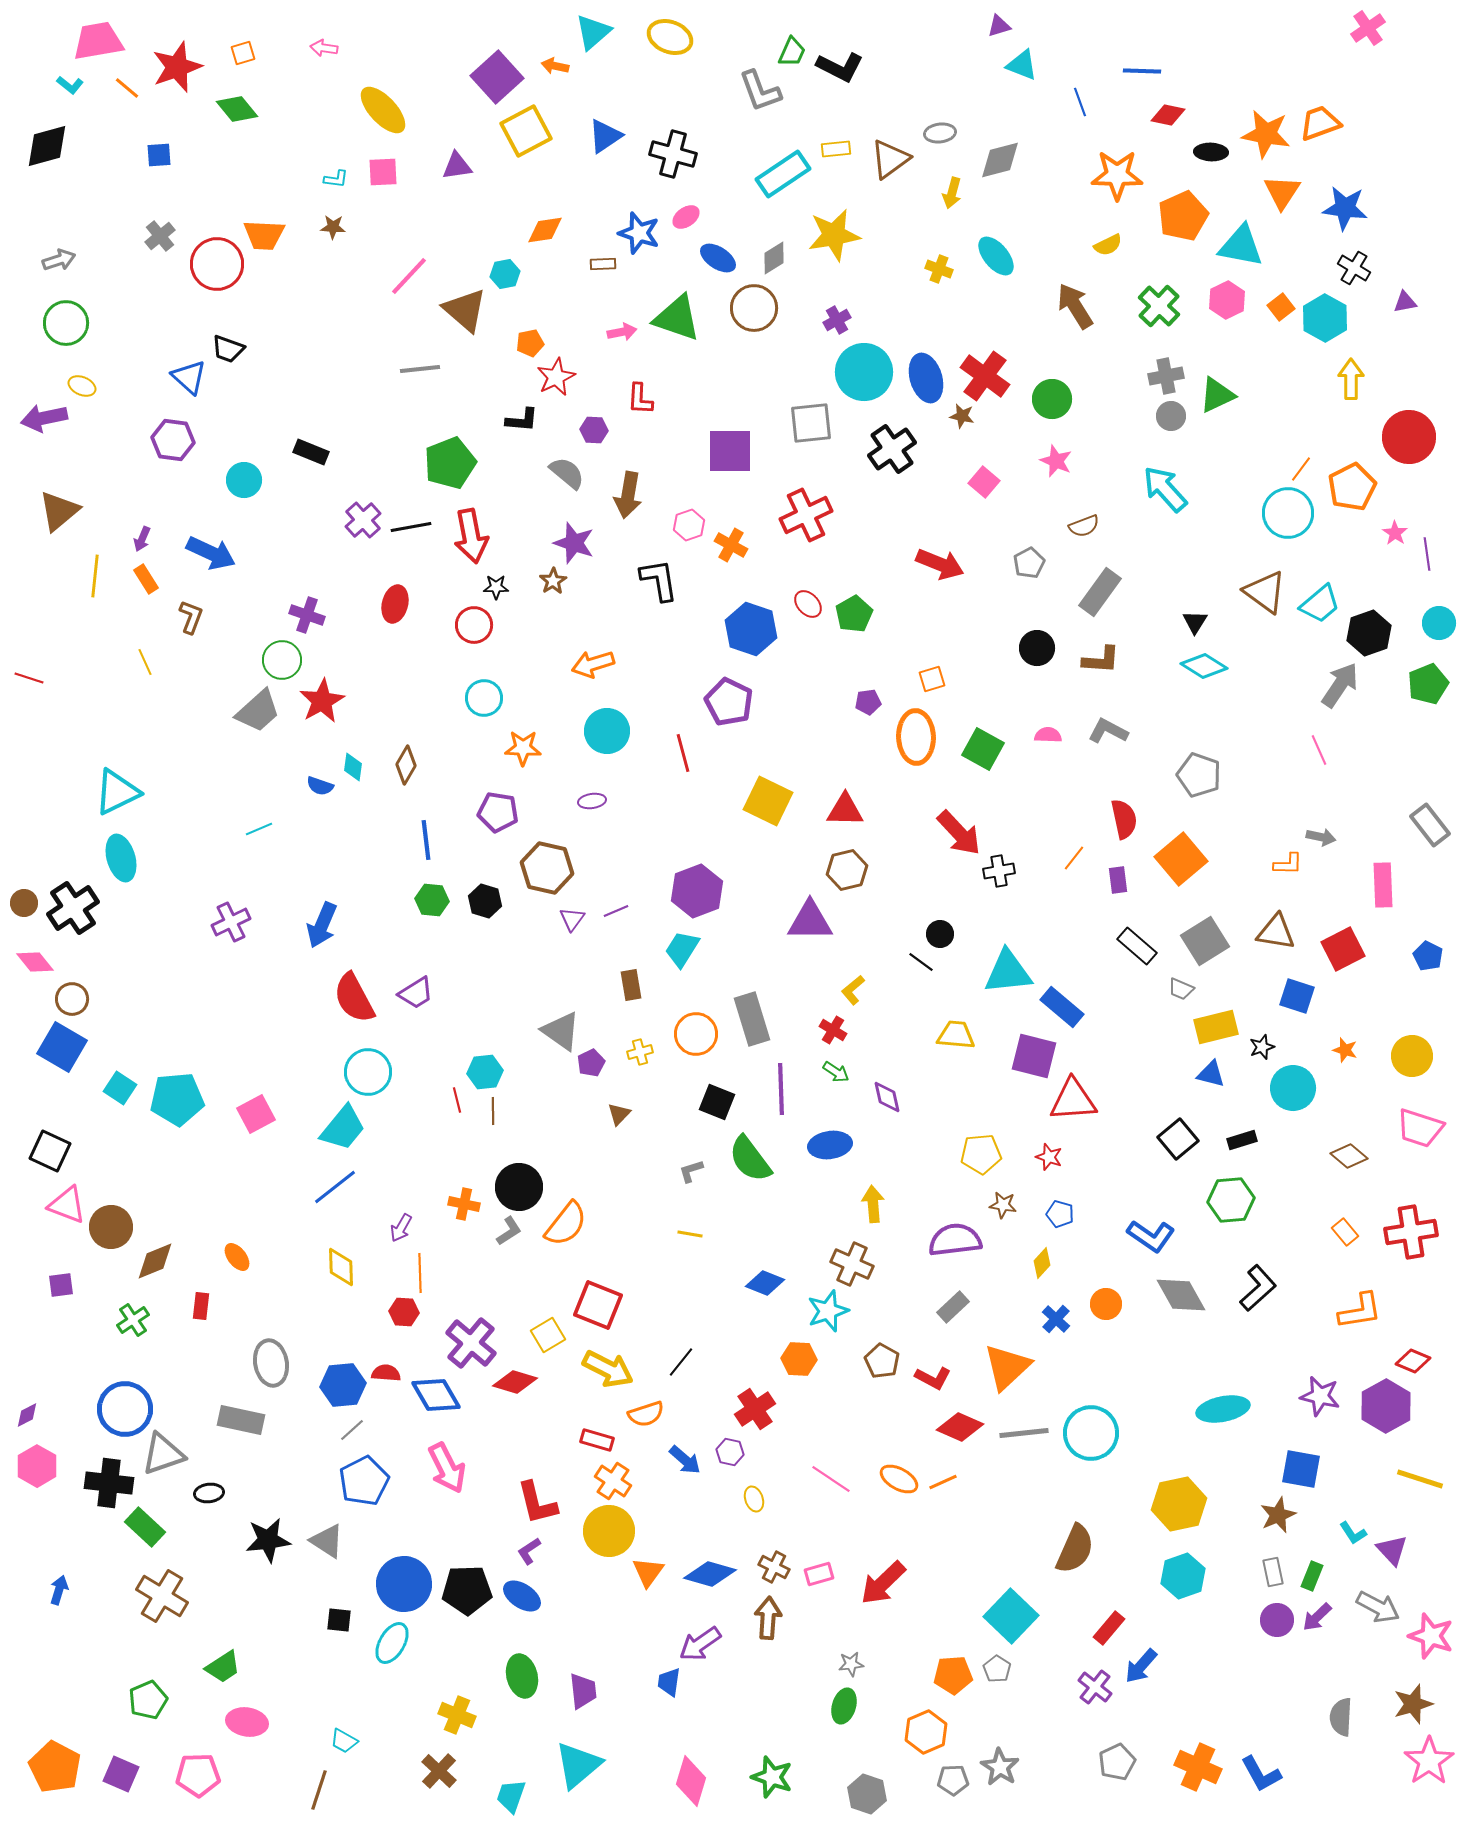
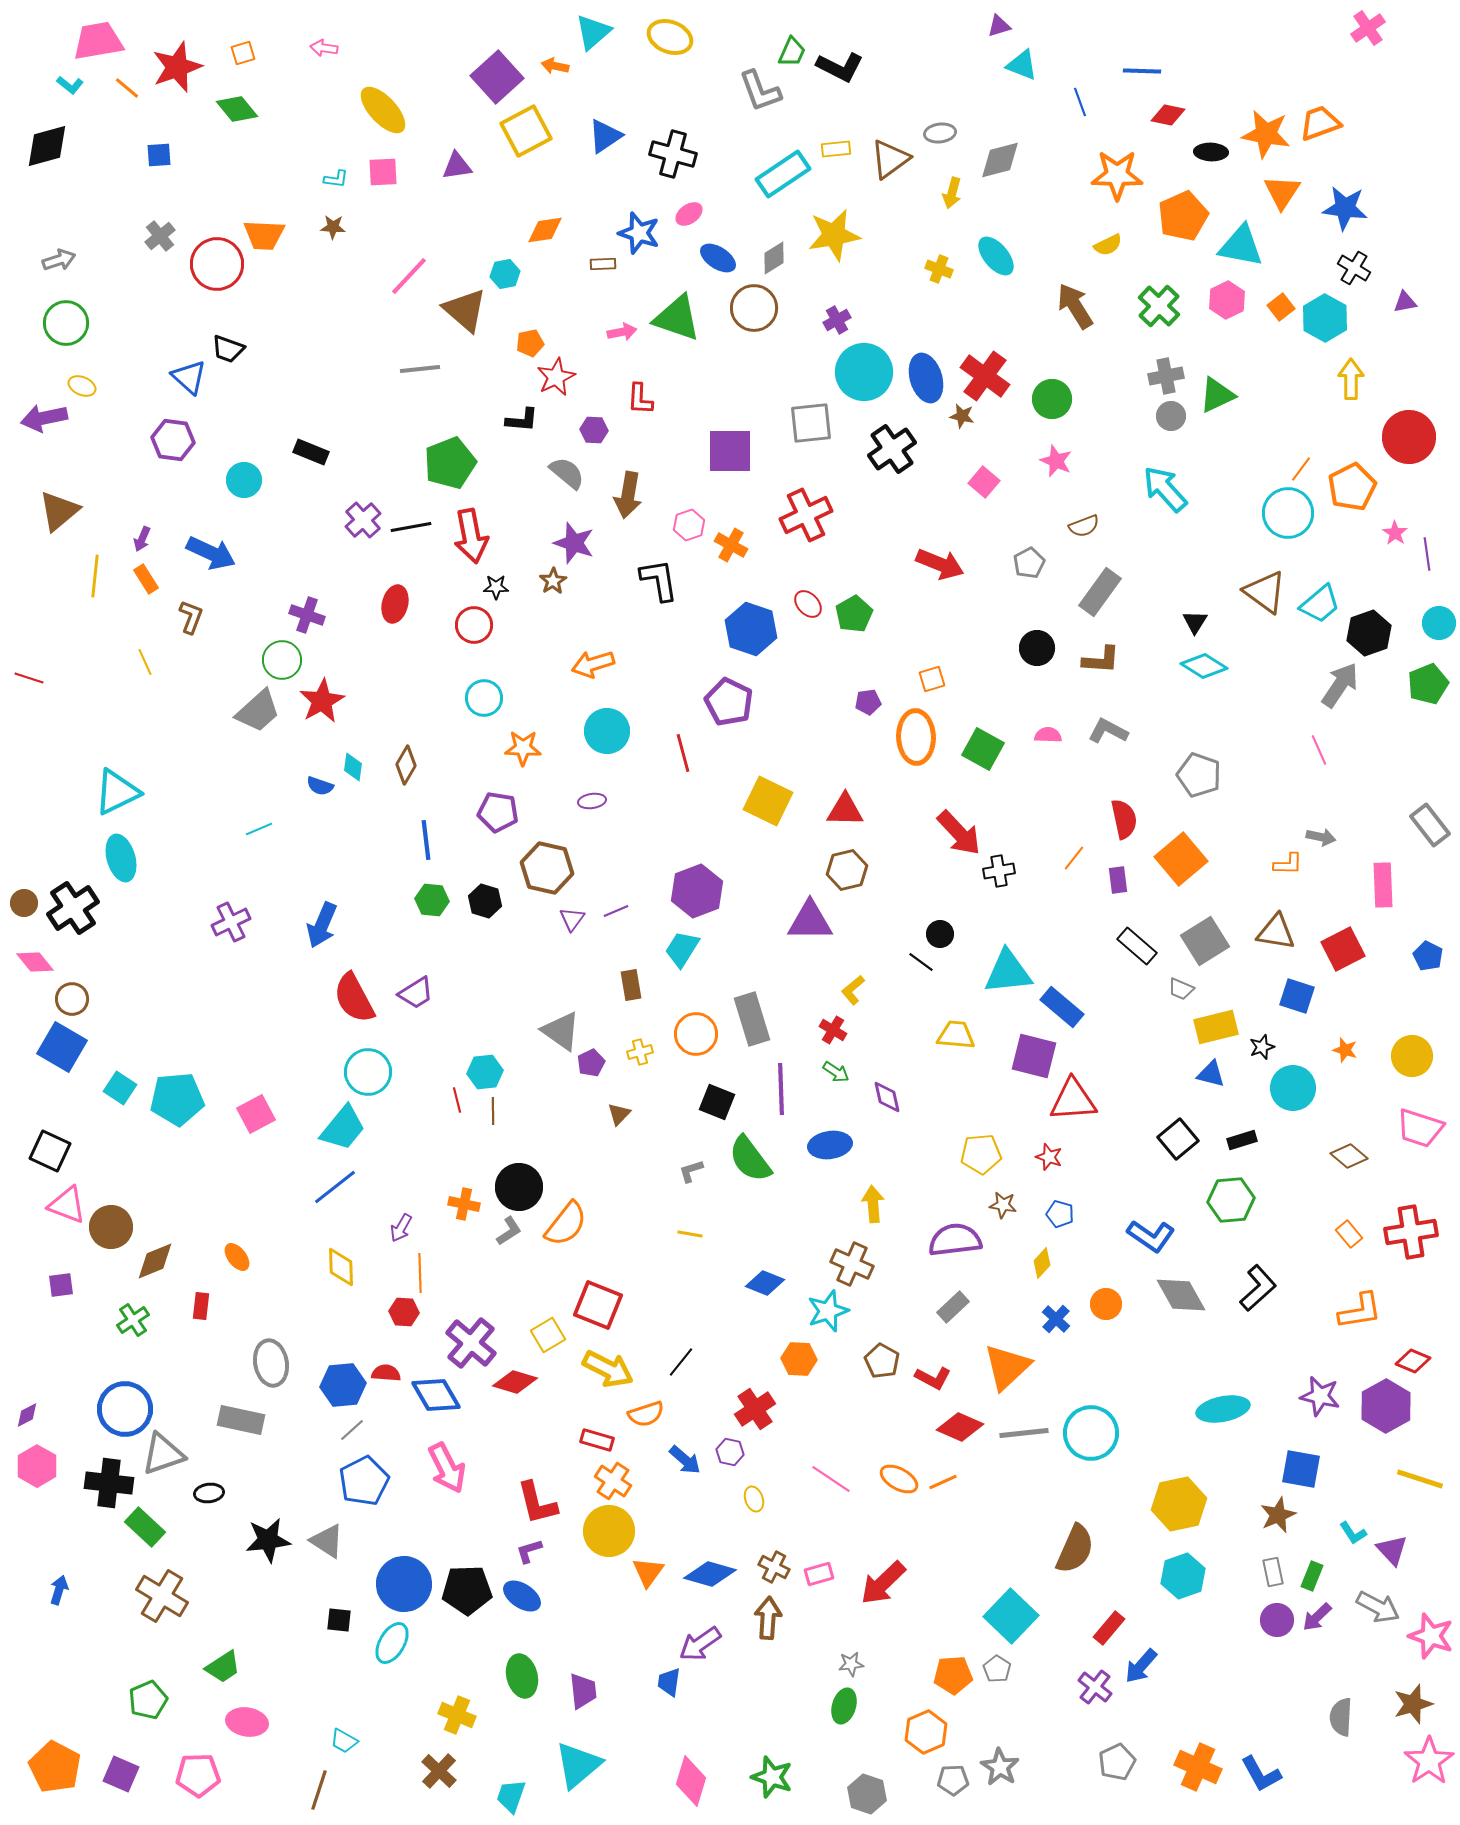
pink ellipse at (686, 217): moved 3 px right, 3 px up
orange rectangle at (1345, 1232): moved 4 px right, 2 px down
purple L-shape at (529, 1551): rotated 16 degrees clockwise
